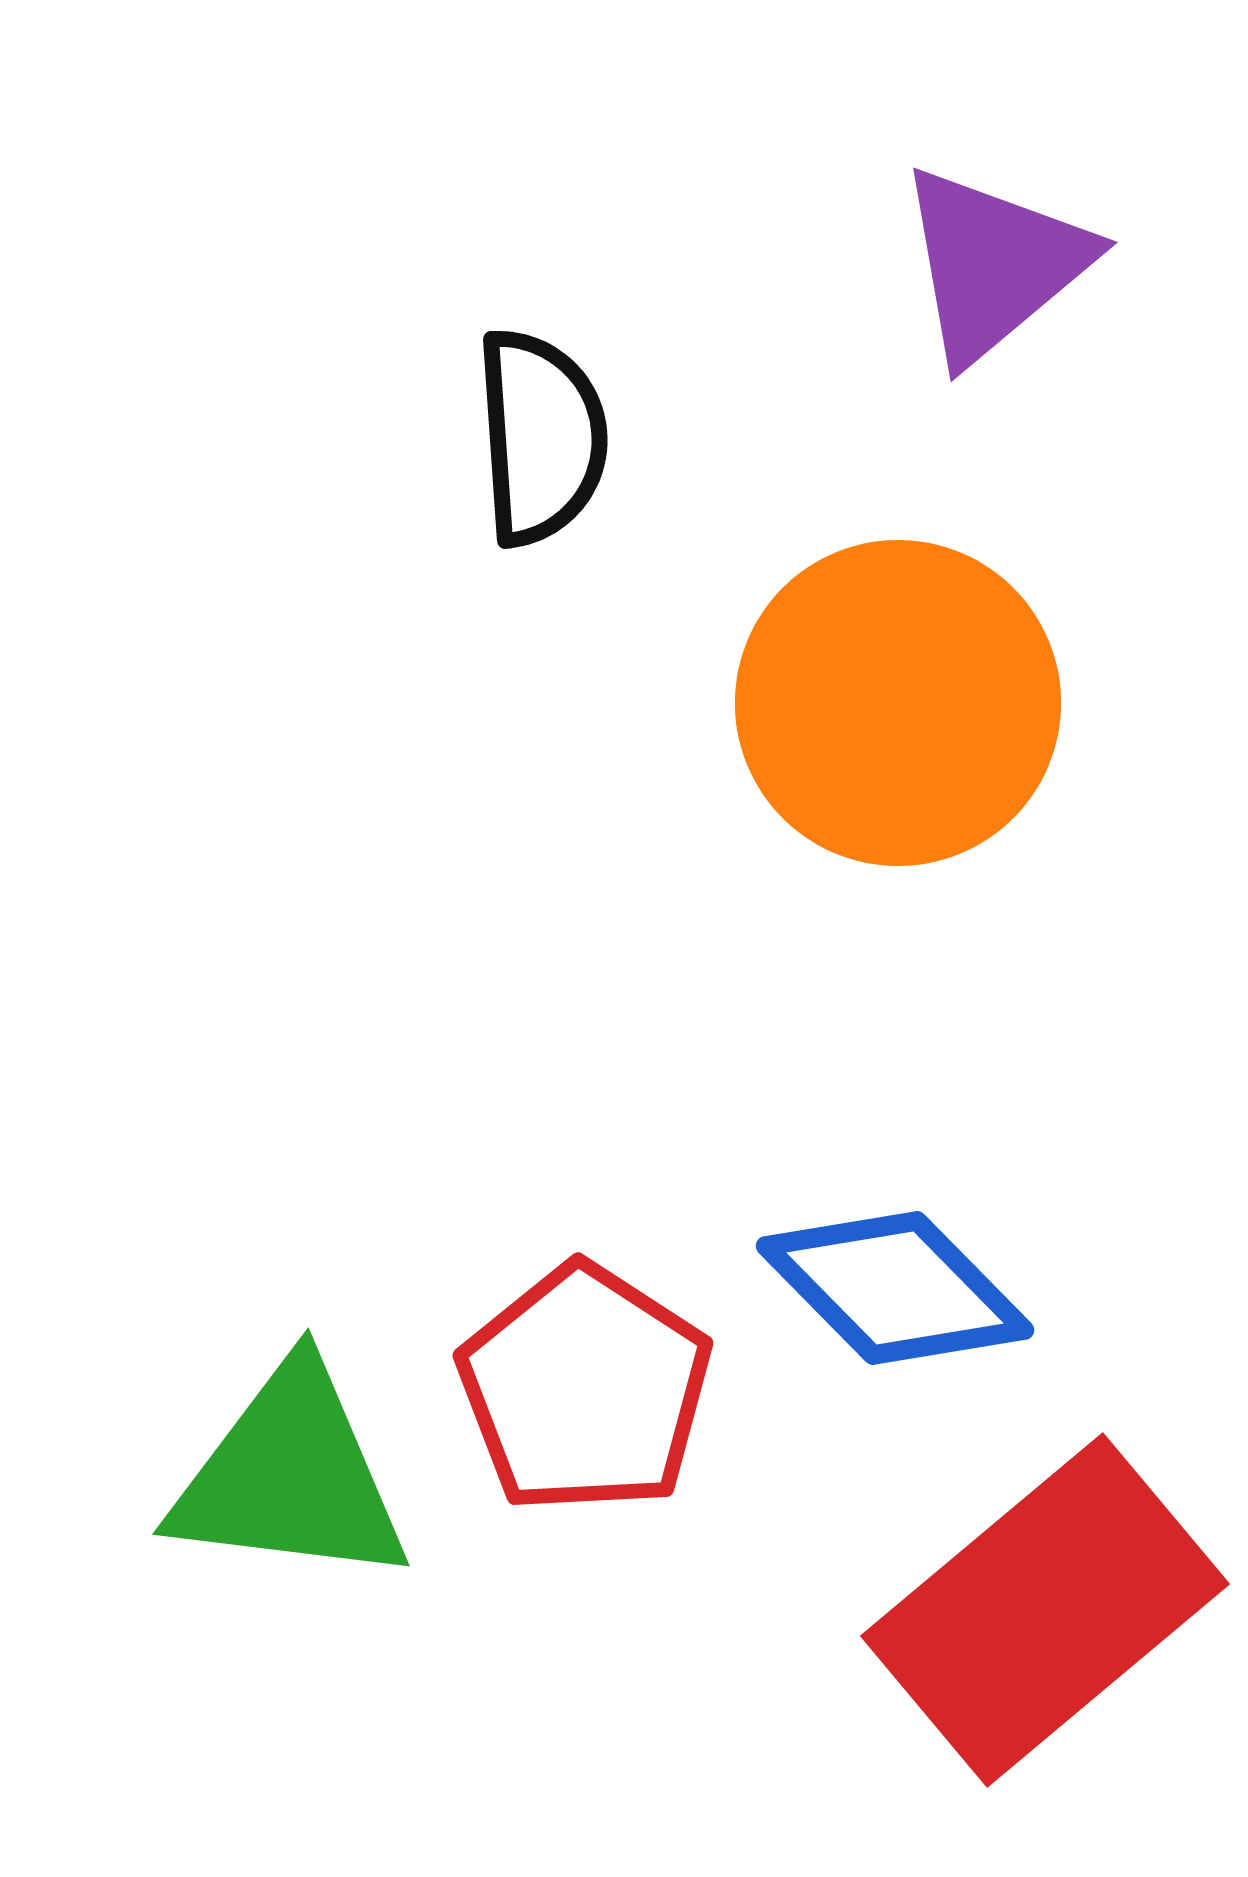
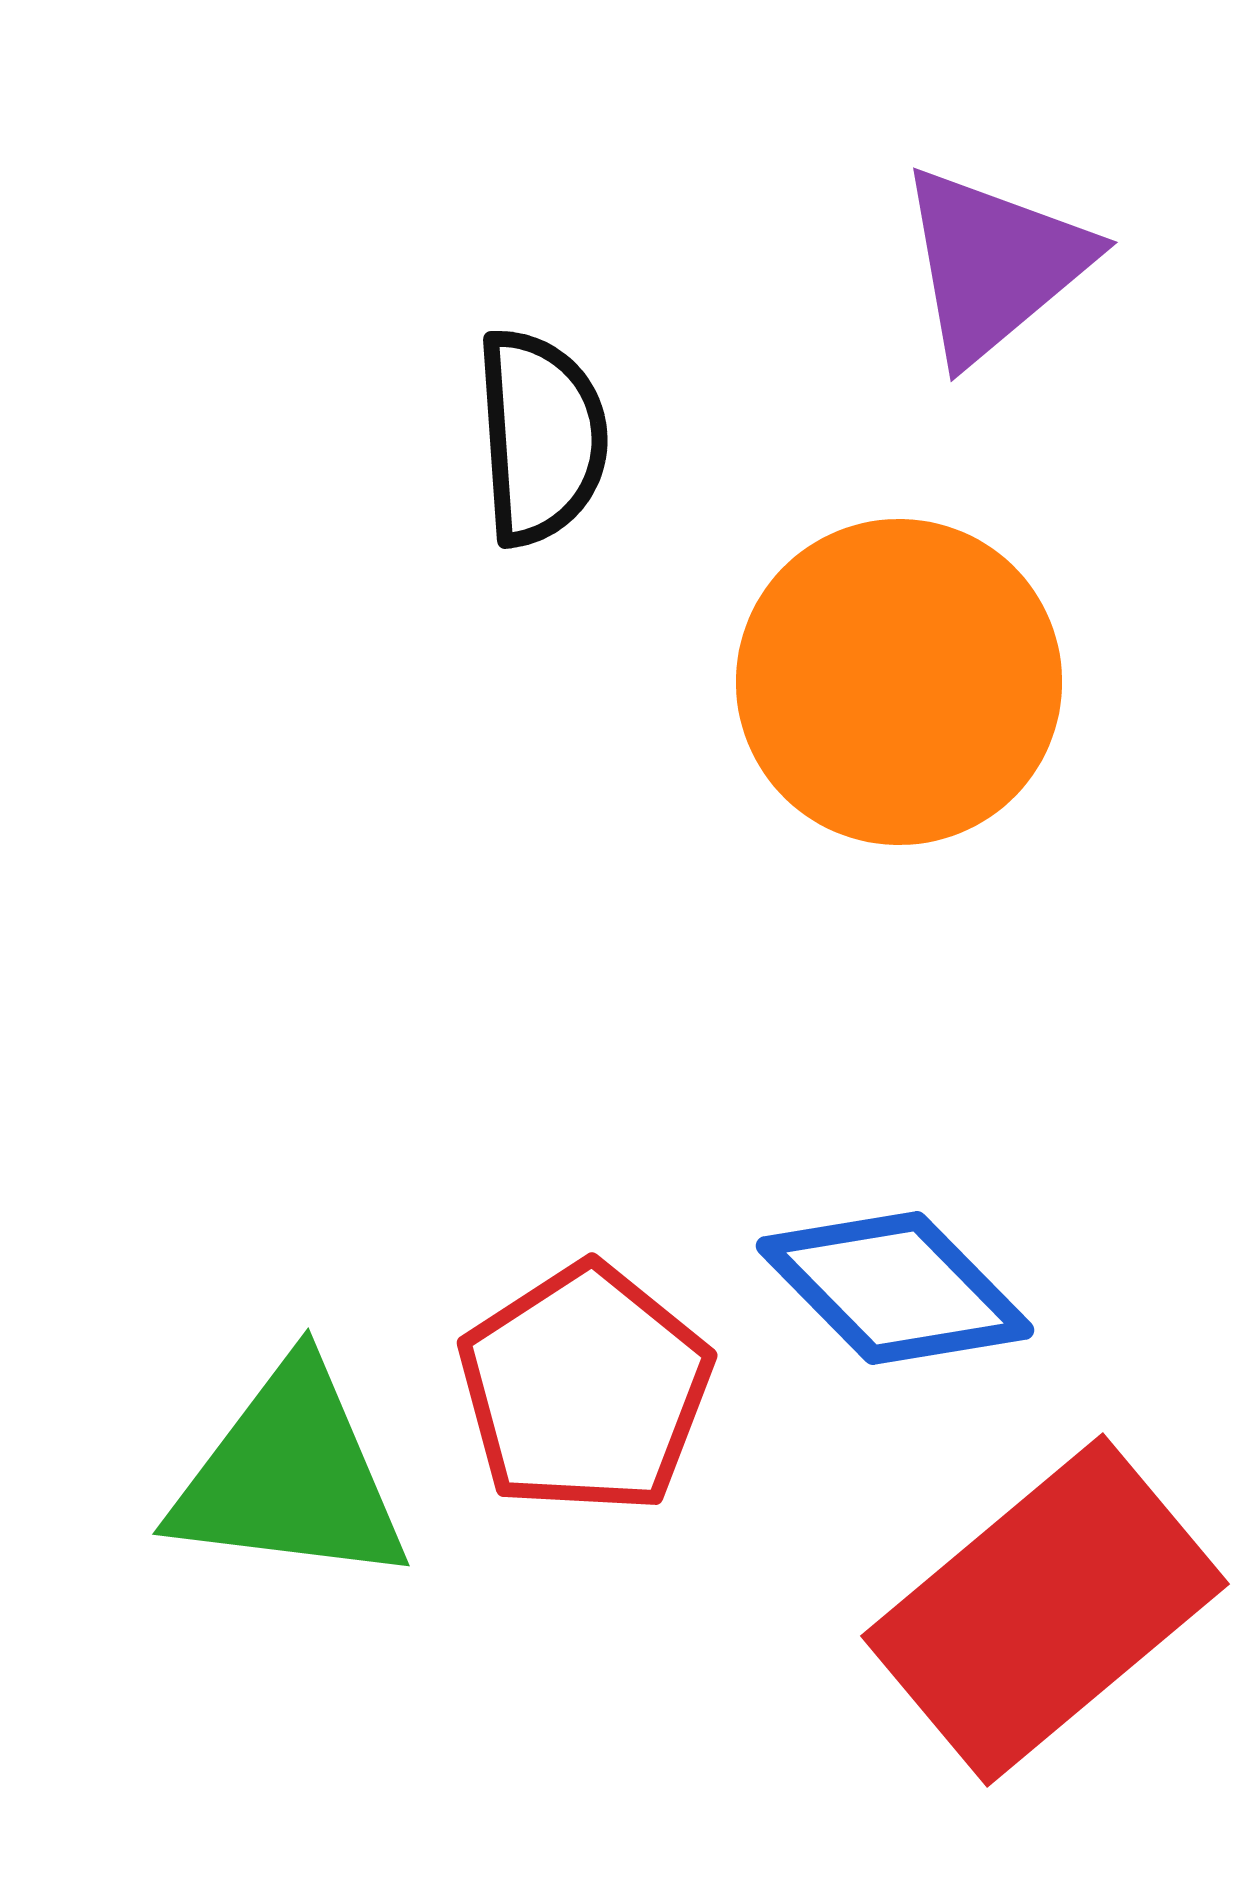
orange circle: moved 1 px right, 21 px up
red pentagon: rotated 6 degrees clockwise
